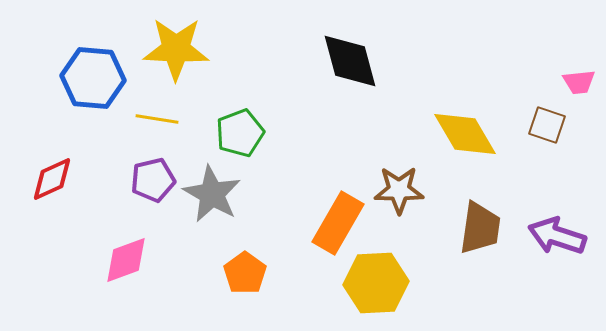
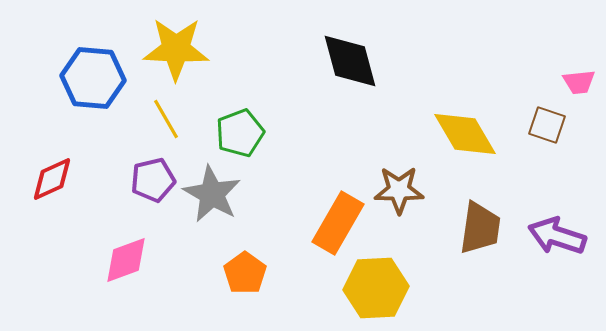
yellow line: moved 9 px right; rotated 51 degrees clockwise
yellow hexagon: moved 5 px down
